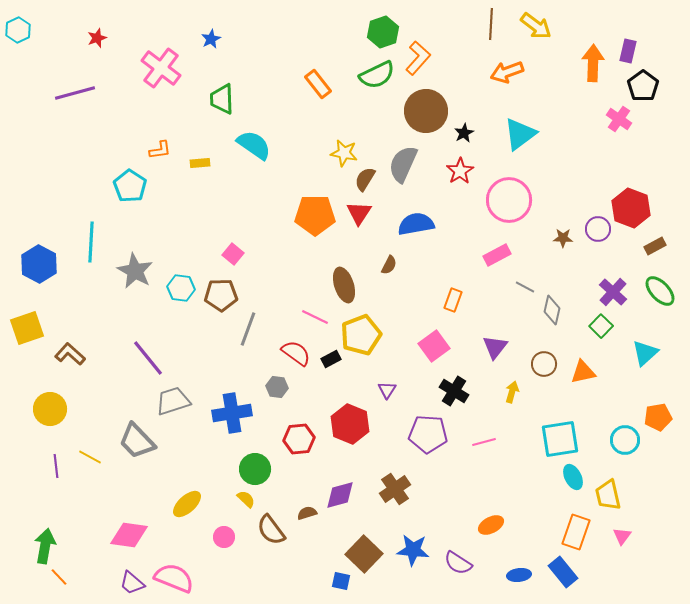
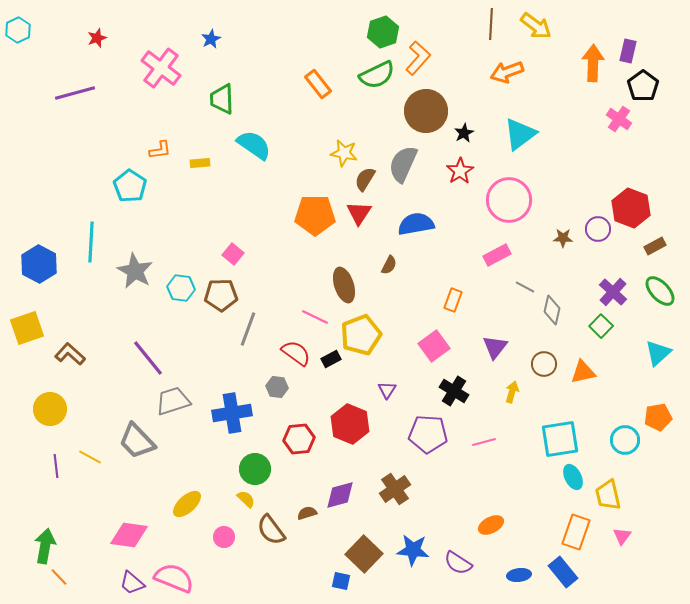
cyan triangle at (645, 353): moved 13 px right
